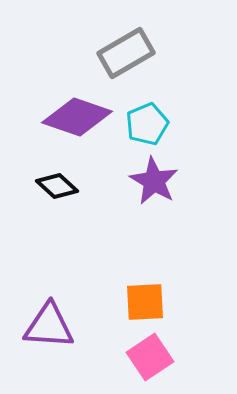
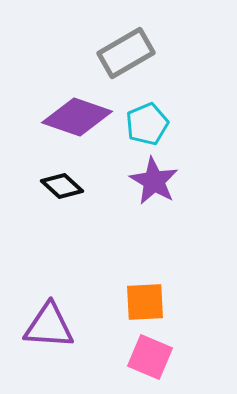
black diamond: moved 5 px right
pink square: rotated 33 degrees counterclockwise
